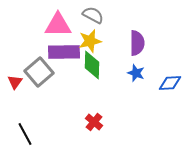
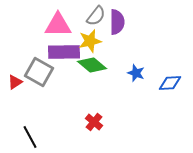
gray semicircle: moved 3 px right, 1 px down; rotated 100 degrees clockwise
purple semicircle: moved 20 px left, 21 px up
green diamond: rotated 52 degrees counterclockwise
gray square: rotated 20 degrees counterclockwise
red triangle: rotated 21 degrees clockwise
black line: moved 5 px right, 3 px down
